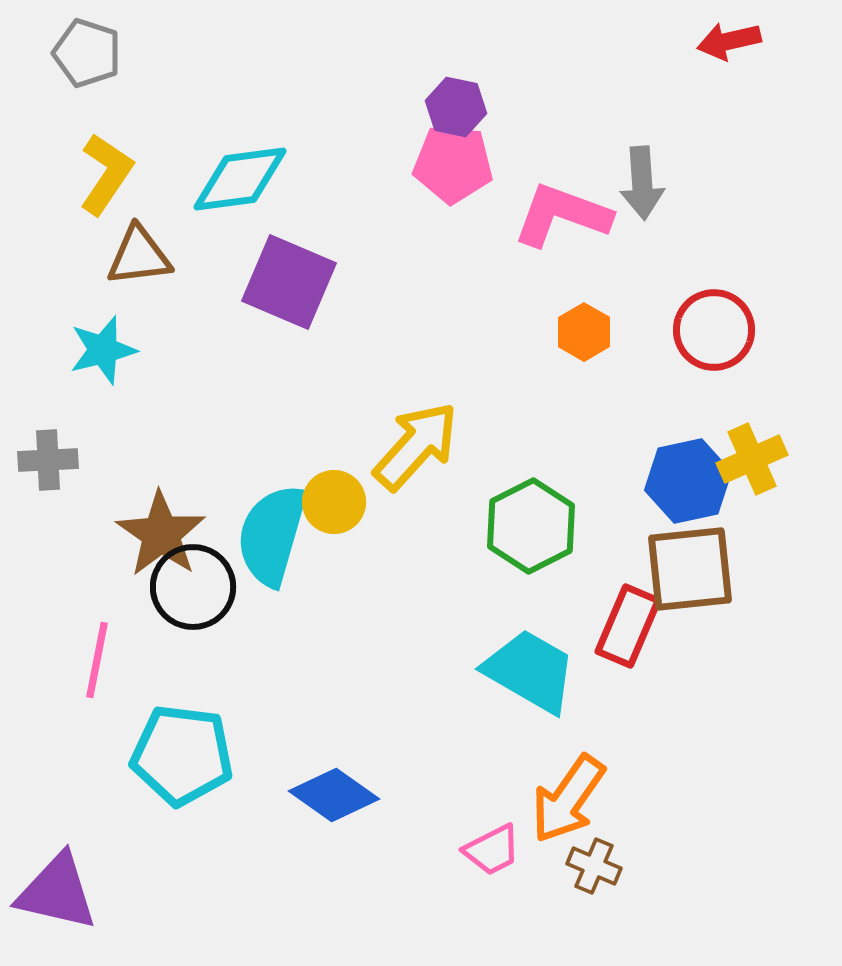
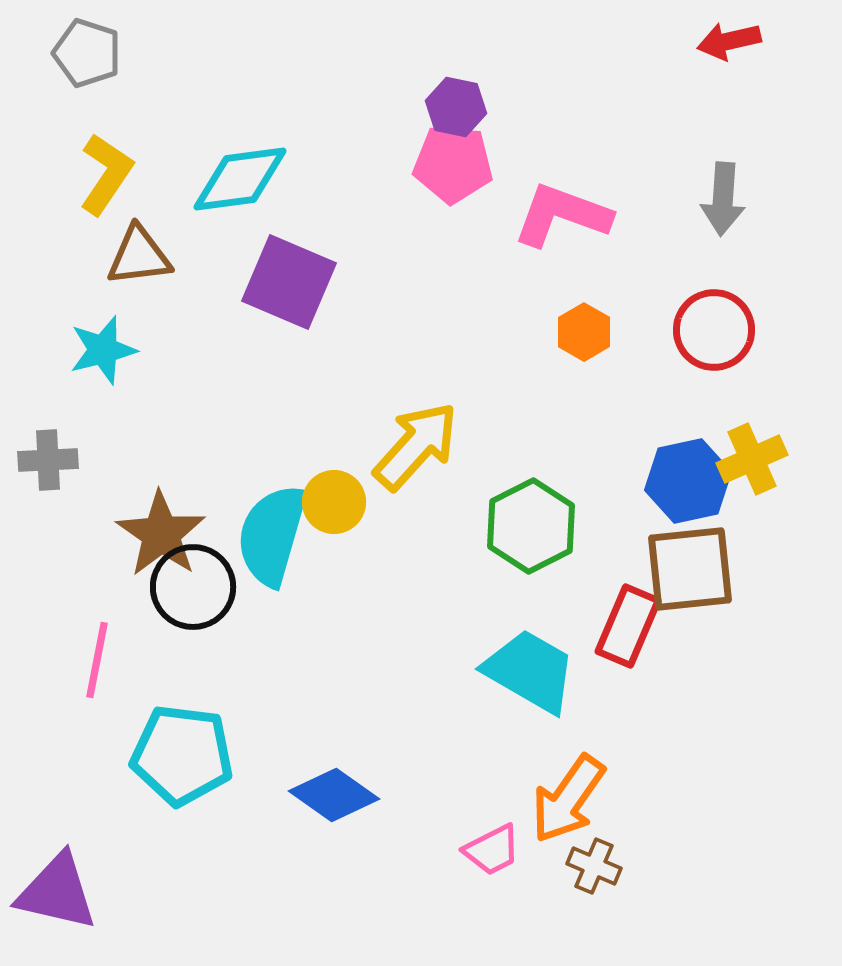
gray arrow: moved 81 px right, 16 px down; rotated 8 degrees clockwise
